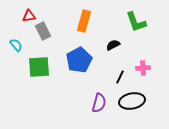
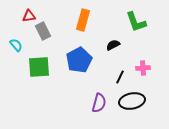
orange rectangle: moved 1 px left, 1 px up
